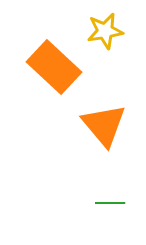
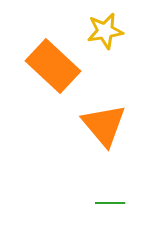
orange rectangle: moved 1 px left, 1 px up
